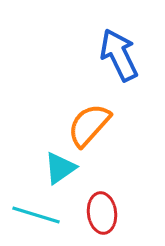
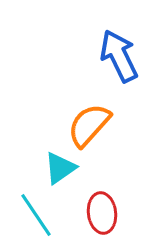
blue arrow: moved 1 px down
cyan line: rotated 39 degrees clockwise
